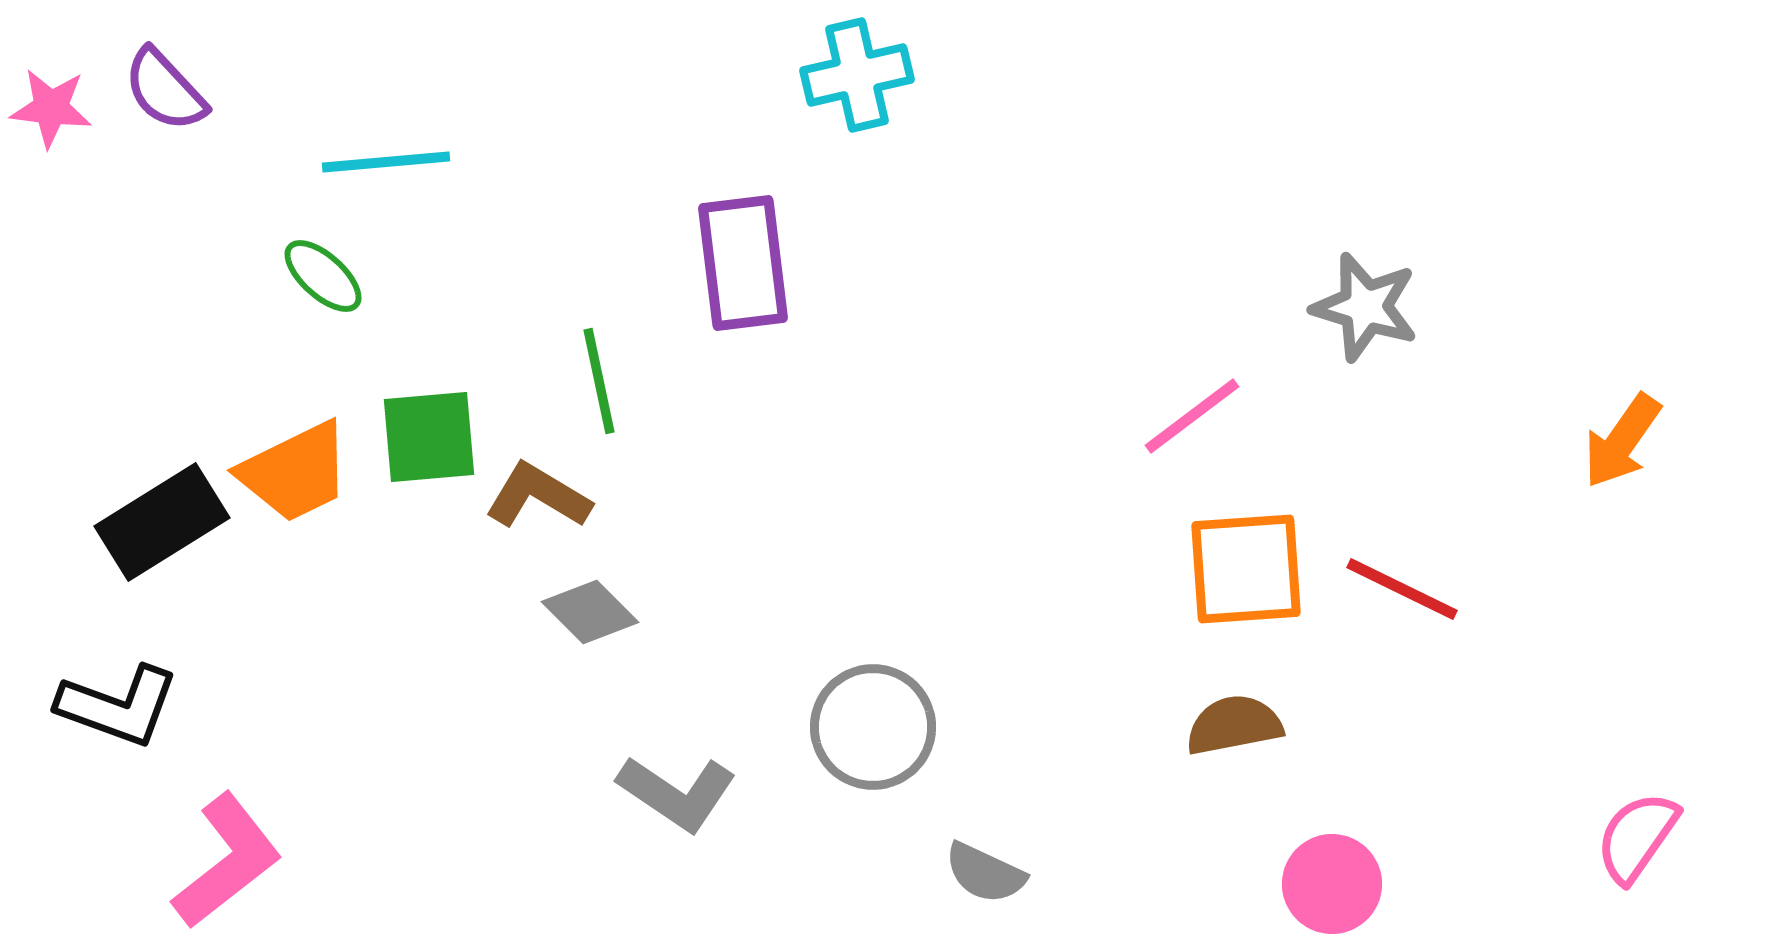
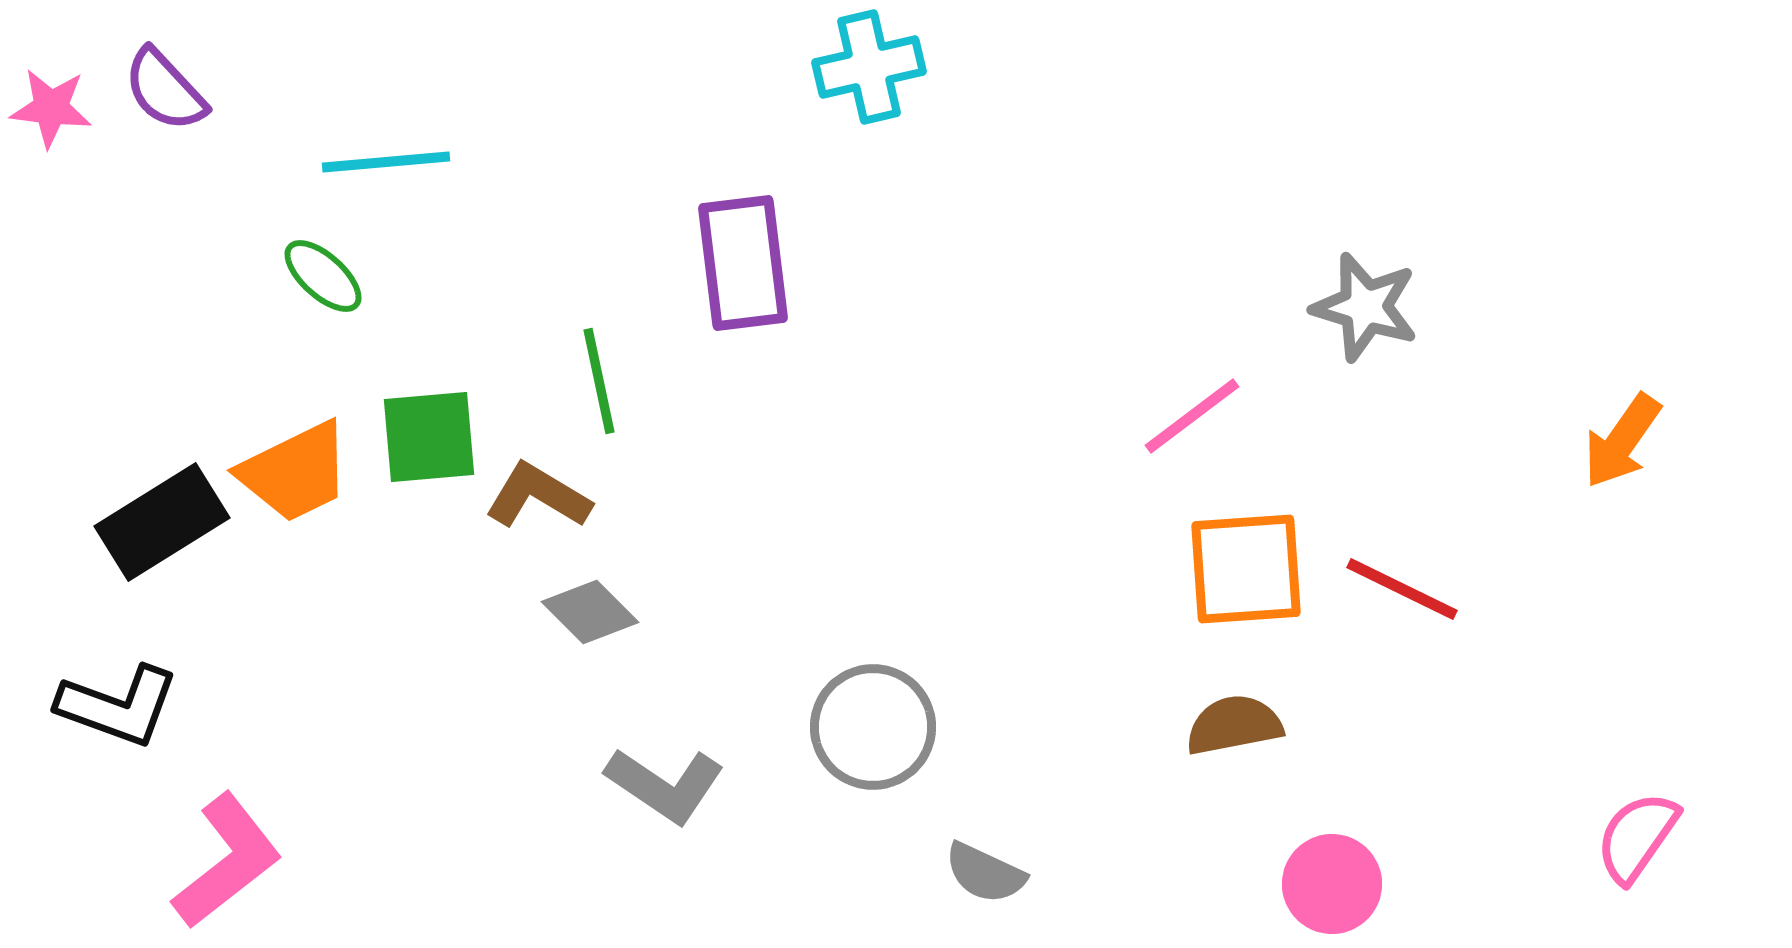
cyan cross: moved 12 px right, 8 px up
gray L-shape: moved 12 px left, 8 px up
